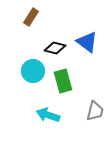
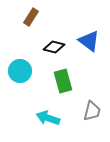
blue triangle: moved 2 px right, 1 px up
black diamond: moved 1 px left, 1 px up
cyan circle: moved 13 px left
gray trapezoid: moved 3 px left
cyan arrow: moved 3 px down
